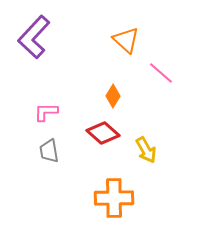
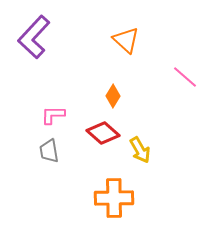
pink line: moved 24 px right, 4 px down
pink L-shape: moved 7 px right, 3 px down
yellow arrow: moved 6 px left
